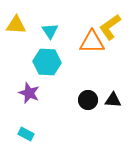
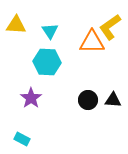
purple star: moved 2 px right, 5 px down; rotated 15 degrees clockwise
cyan rectangle: moved 4 px left, 5 px down
